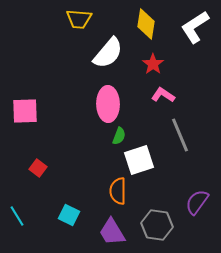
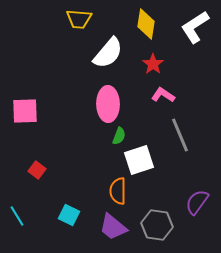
red square: moved 1 px left, 2 px down
purple trapezoid: moved 1 px right, 5 px up; rotated 20 degrees counterclockwise
